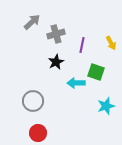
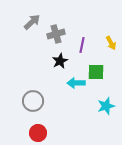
black star: moved 4 px right, 1 px up
green square: rotated 18 degrees counterclockwise
